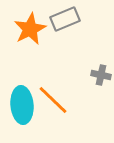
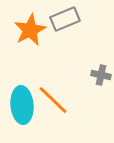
orange star: moved 1 px down
